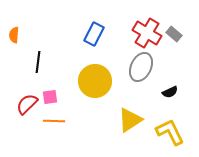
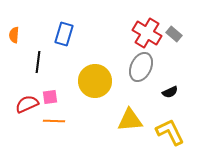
blue rectangle: moved 30 px left; rotated 10 degrees counterclockwise
red semicircle: rotated 20 degrees clockwise
yellow triangle: rotated 28 degrees clockwise
